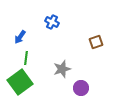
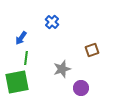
blue cross: rotated 16 degrees clockwise
blue arrow: moved 1 px right, 1 px down
brown square: moved 4 px left, 8 px down
green square: moved 3 px left; rotated 25 degrees clockwise
